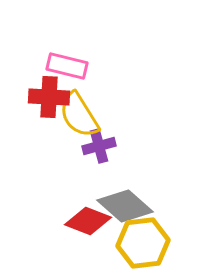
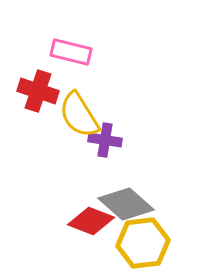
pink rectangle: moved 4 px right, 14 px up
red cross: moved 11 px left, 6 px up; rotated 15 degrees clockwise
purple cross: moved 6 px right, 6 px up; rotated 24 degrees clockwise
gray diamond: moved 1 px right, 2 px up
red diamond: moved 3 px right
